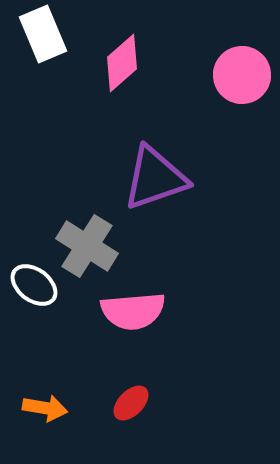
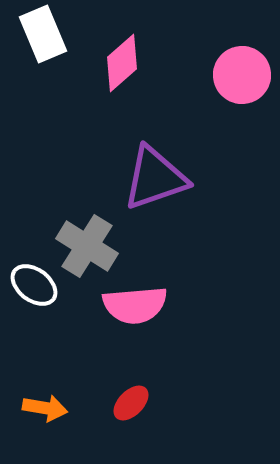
pink semicircle: moved 2 px right, 6 px up
